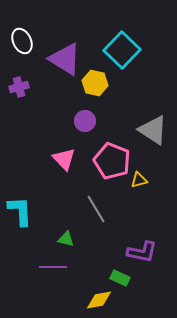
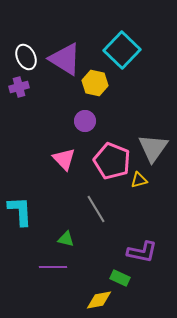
white ellipse: moved 4 px right, 16 px down
gray triangle: moved 18 px down; rotated 32 degrees clockwise
